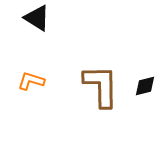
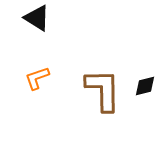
orange L-shape: moved 6 px right, 3 px up; rotated 36 degrees counterclockwise
brown L-shape: moved 2 px right, 4 px down
